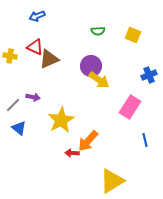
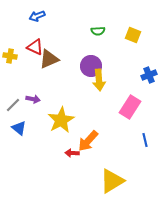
yellow arrow: rotated 50 degrees clockwise
purple arrow: moved 2 px down
